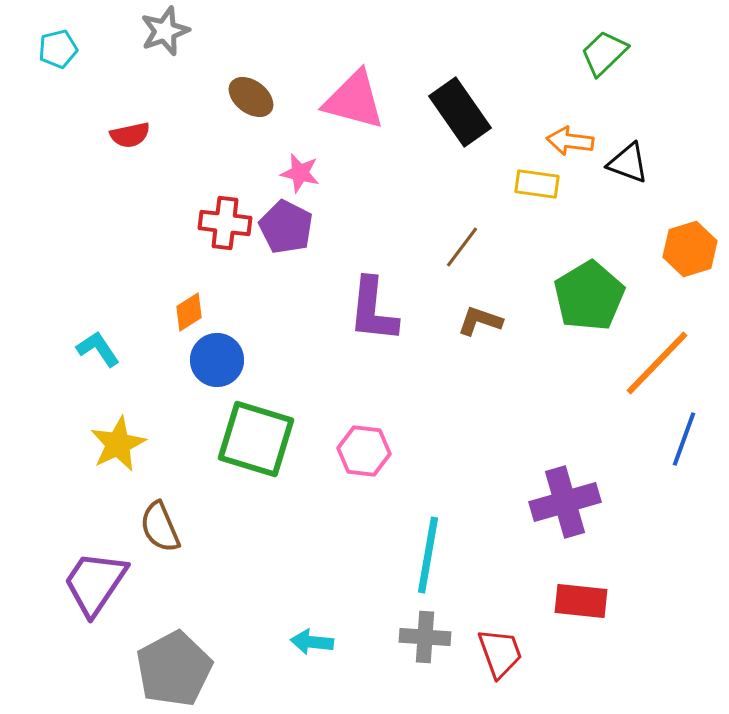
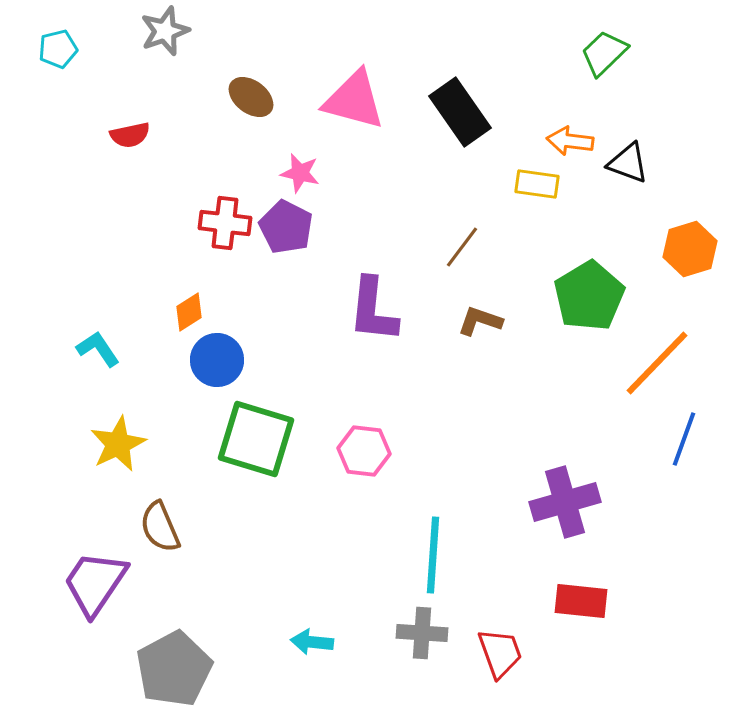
cyan line: moved 5 px right; rotated 6 degrees counterclockwise
gray cross: moved 3 px left, 4 px up
